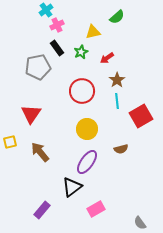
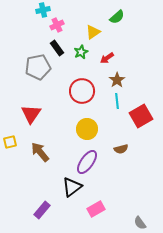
cyan cross: moved 3 px left; rotated 24 degrees clockwise
yellow triangle: rotated 21 degrees counterclockwise
